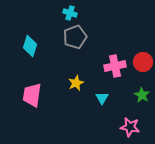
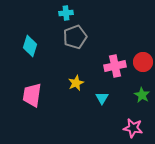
cyan cross: moved 4 px left; rotated 24 degrees counterclockwise
pink star: moved 3 px right, 1 px down
